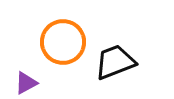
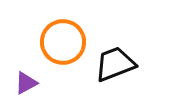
black trapezoid: moved 2 px down
